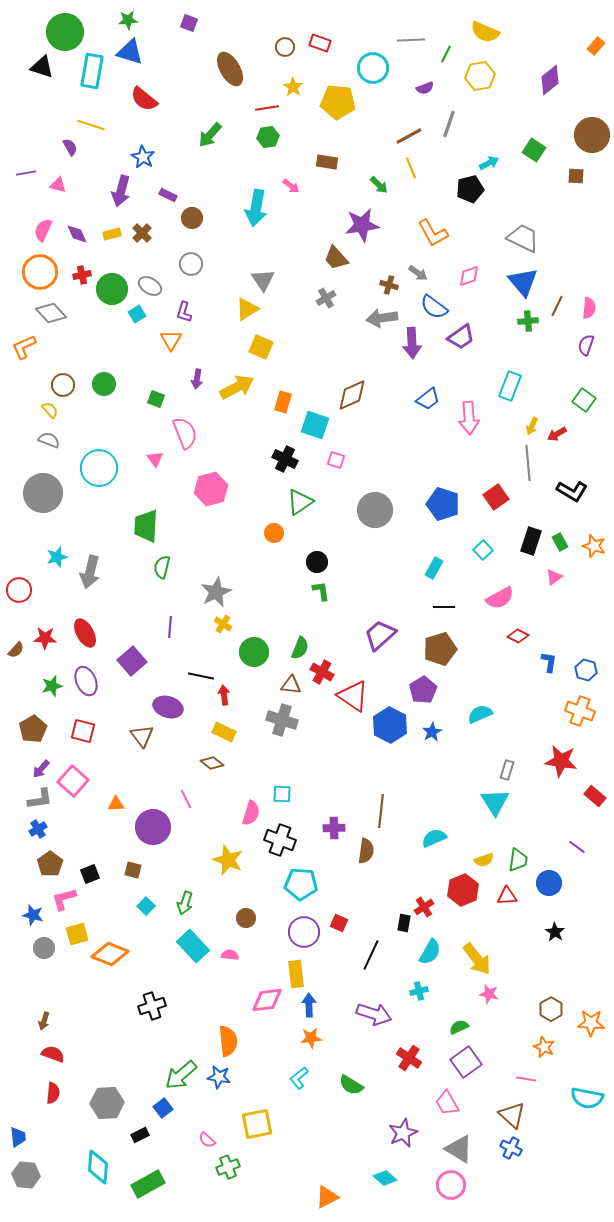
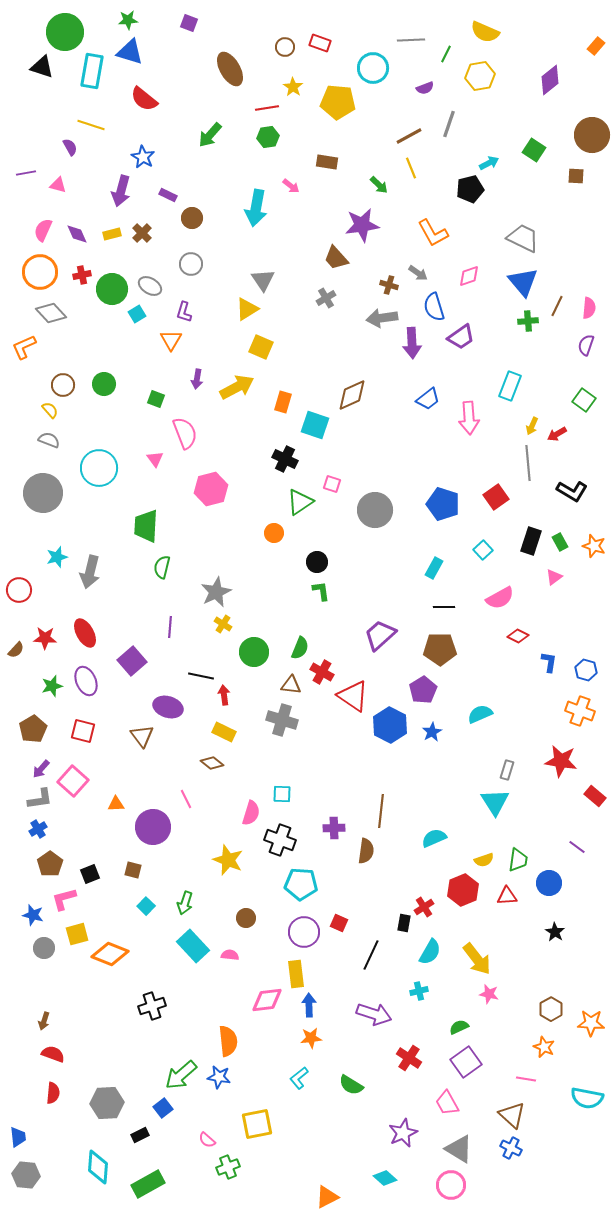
blue semicircle at (434, 307): rotated 36 degrees clockwise
pink square at (336, 460): moved 4 px left, 24 px down
brown pentagon at (440, 649): rotated 16 degrees clockwise
